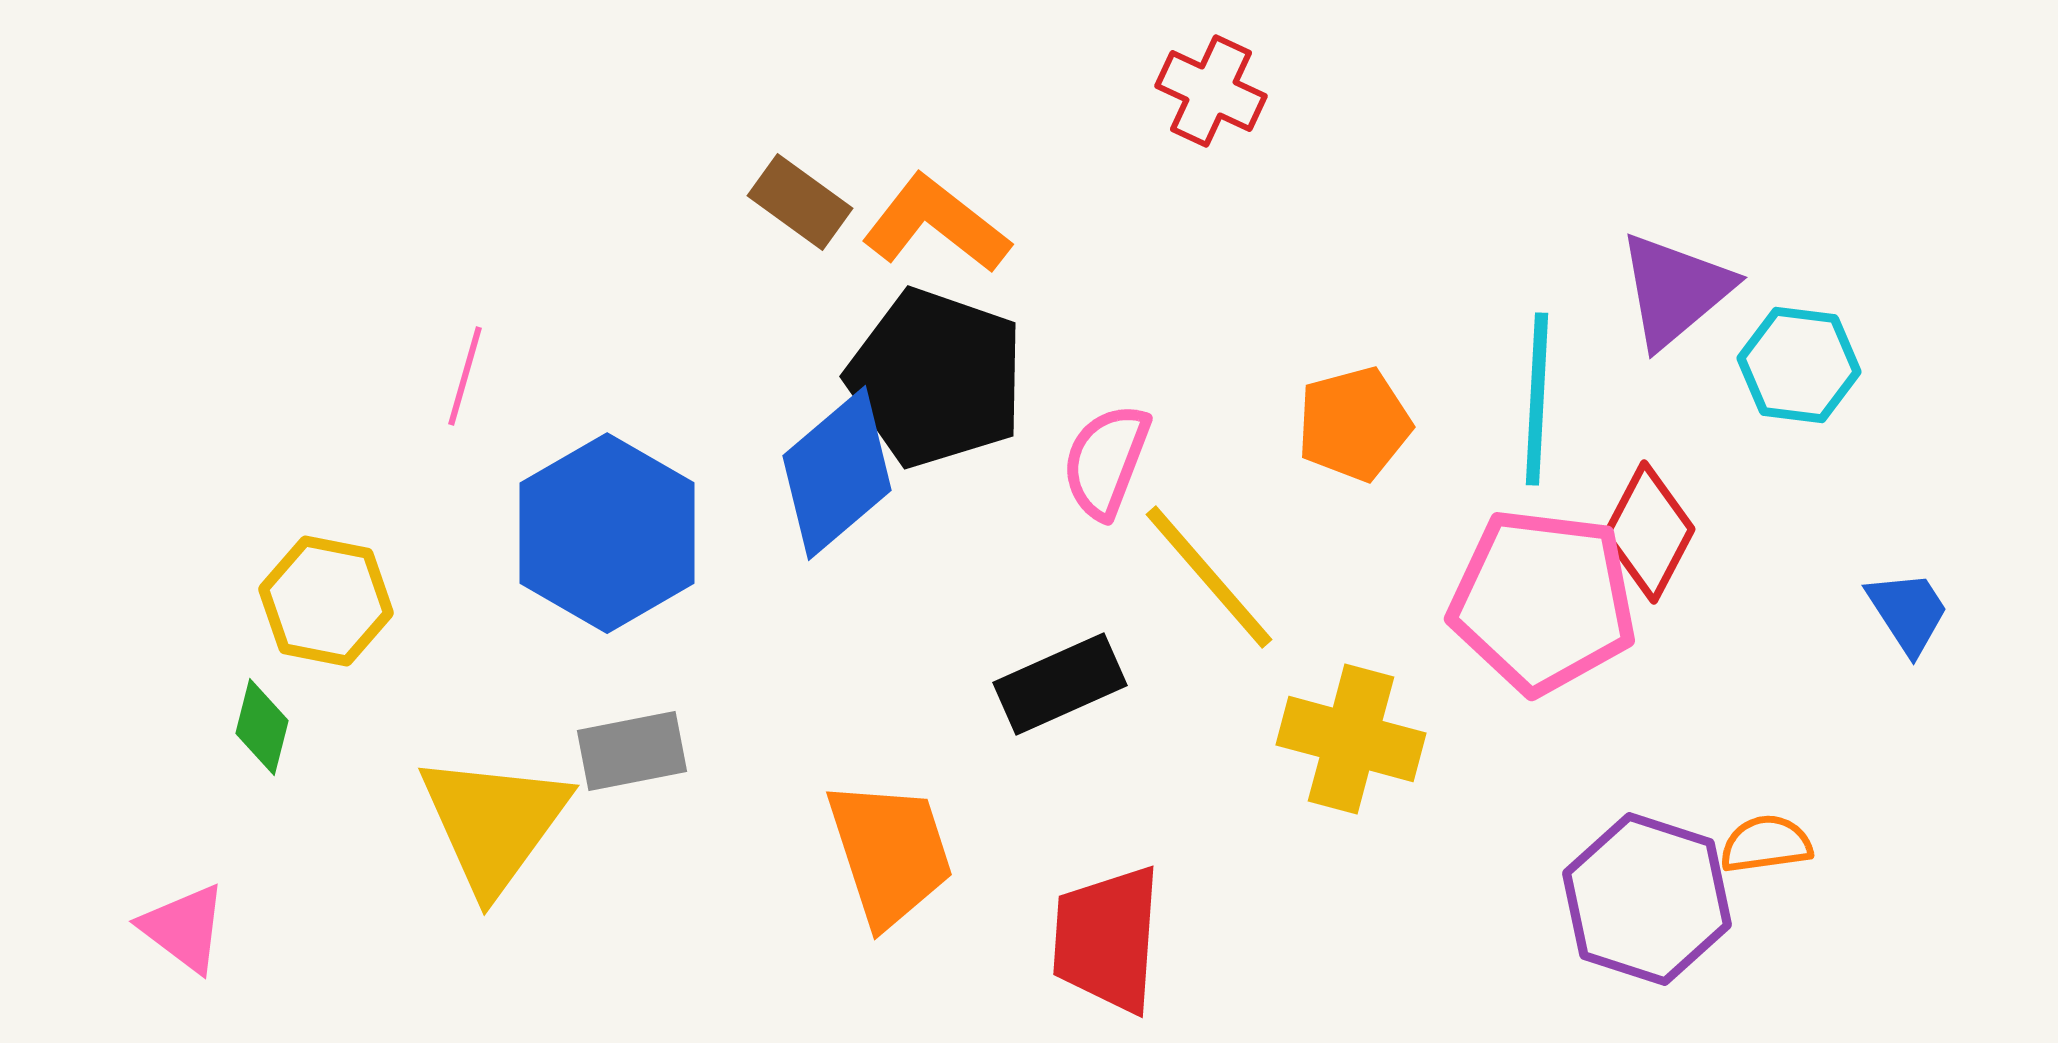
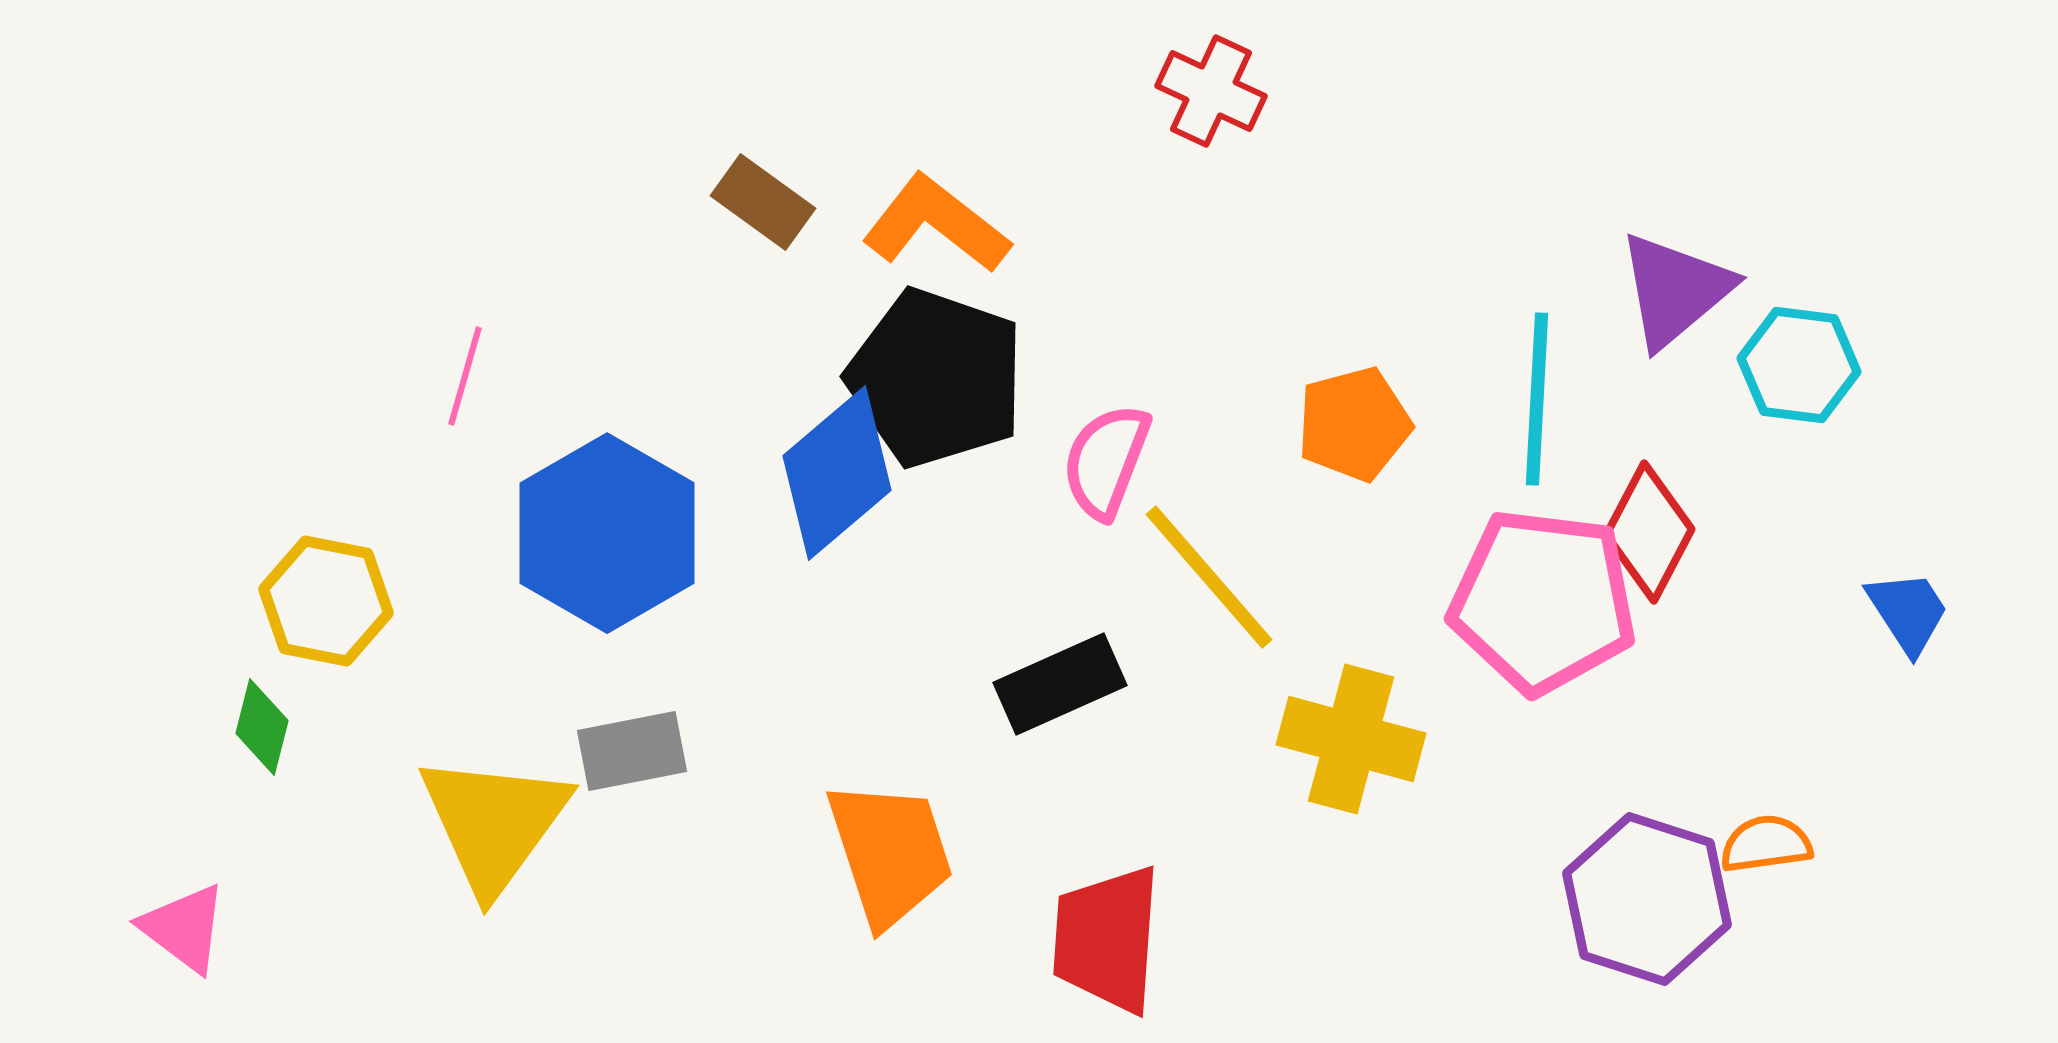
brown rectangle: moved 37 px left
